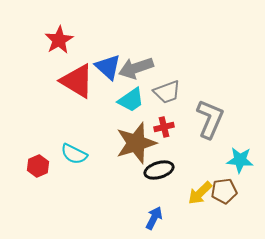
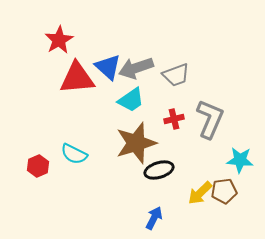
red triangle: moved 3 px up; rotated 36 degrees counterclockwise
gray trapezoid: moved 9 px right, 17 px up
red cross: moved 10 px right, 8 px up
